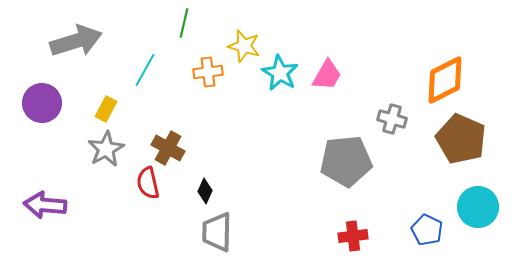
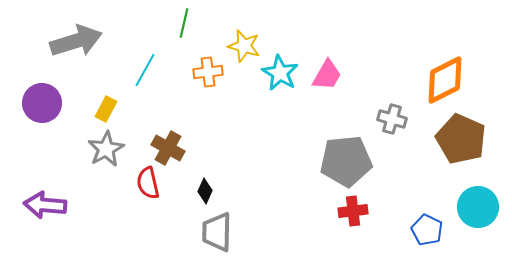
red cross: moved 25 px up
